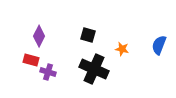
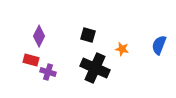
black cross: moved 1 px right, 1 px up
